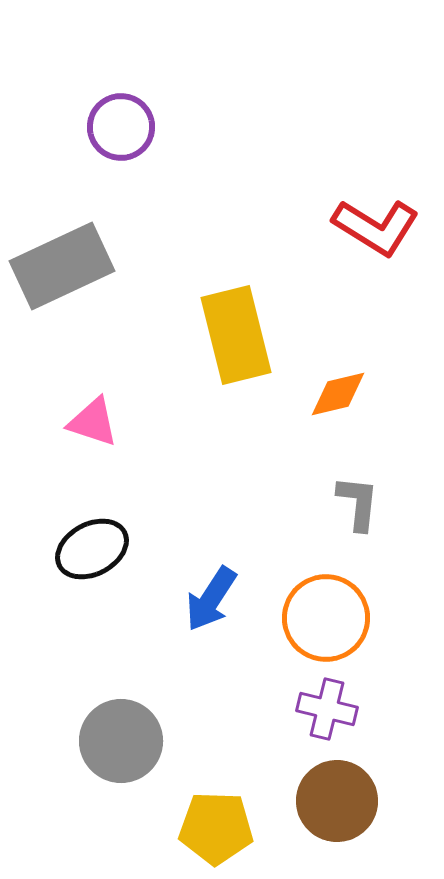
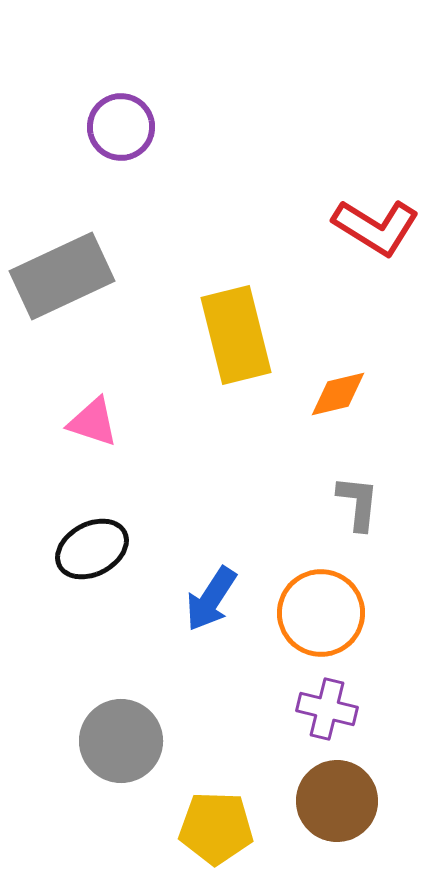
gray rectangle: moved 10 px down
orange circle: moved 5 px left, 5 px up
